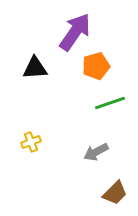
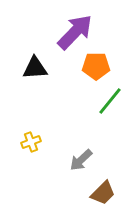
purple arrow: rotated 9 degrees clockwise
orange pentagon: rotated 16 degrees clockwise
green line: moved 2 px up; rotated 32 degrees counterclockwise
gray arrow: moved 15 px left, 8 px down; rotated 15 degrees counterclockwise
brown trapezoid: moved 12 px left
